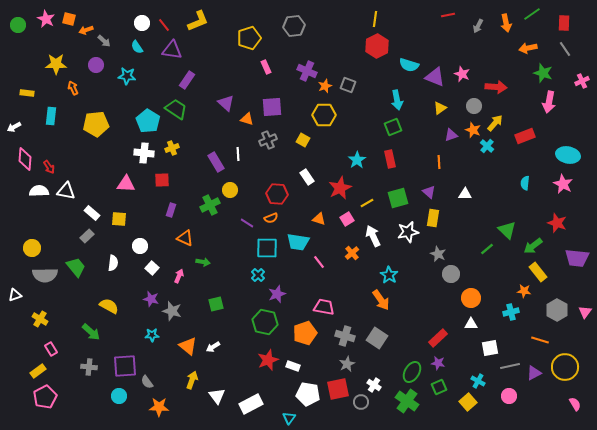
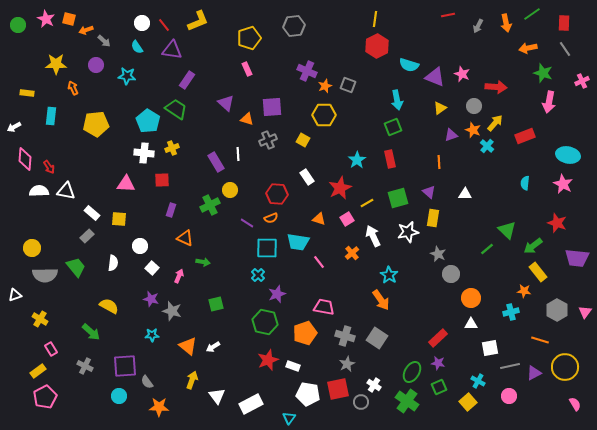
pink rectangle at (266, 67): moved 19 px left, 2 px down
gray cross at (89, 367): moved 4 px left, 1 px up; rotated 21 degrees clockwise
